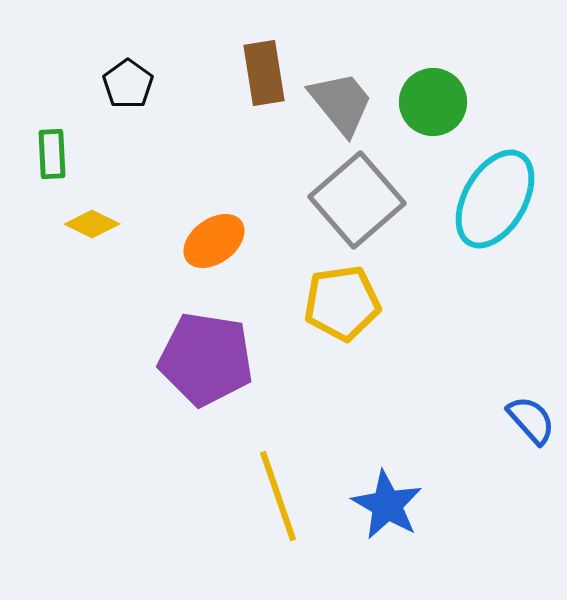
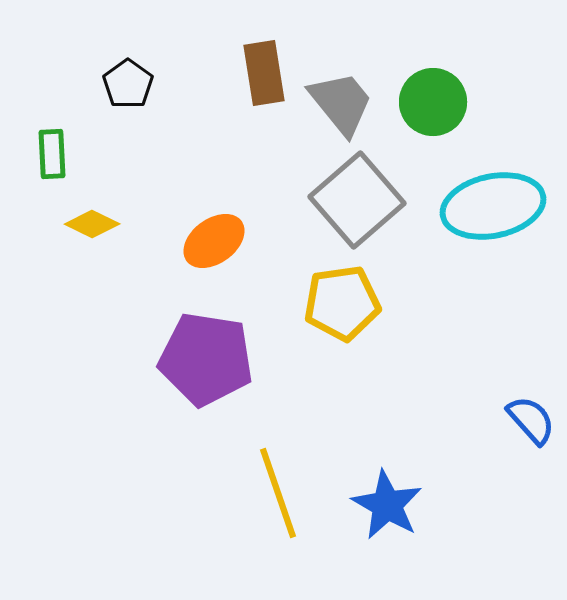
cyan ellipse: moved 2 px left, 7 px down; rotated 48 degrees clockwise
yellow line: moved 3 px up
